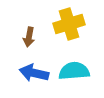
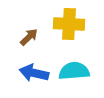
yellow cross: rotated 20 degrees clockwise
brown arrow: rotated 144 degrees counterclockwise
